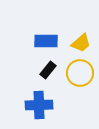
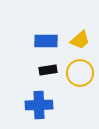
yellow trapezoid: moved 1 px left, 3 px up
black rectangle: rotated 42 degrees clockwise
